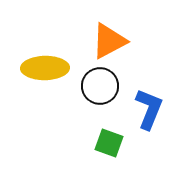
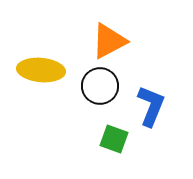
yellow ellipse: moved 4 px left, 2 px down; rotated 6 degrees clockwise
blue L-shape: moved 2 px right, 3 px up
green square: moved 5 px right, 4 px up
